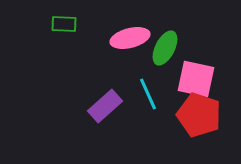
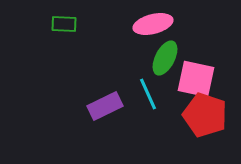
pink ellipse: moved 23 px right, 14 px up
green ellipse: moved 10 px down
purple rectangle: rotated 16 degrees clockwise
red pentagon: moved 6 px right
